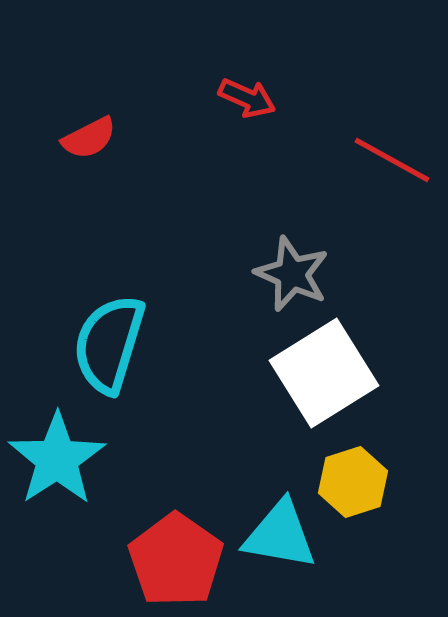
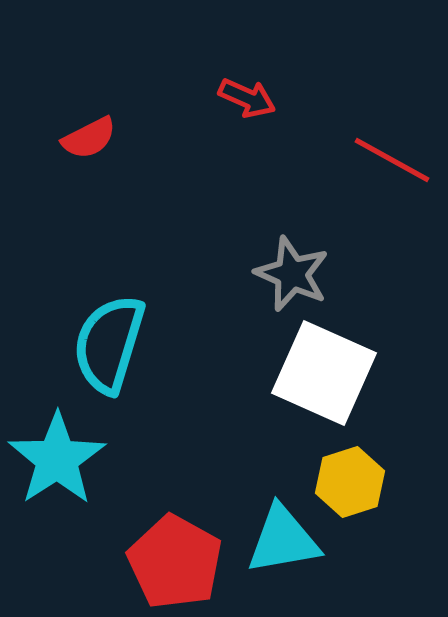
white square: rotated 34 degrees counterclockwise
yellow hexagon: moved 3 px left
cyan triangle: moved 3 px right, 5 px down; rotated 20 degrees counterclockwise
red pentagon: moved 1 px left, 2 px down; rotated 6 degrees counterclockwise
